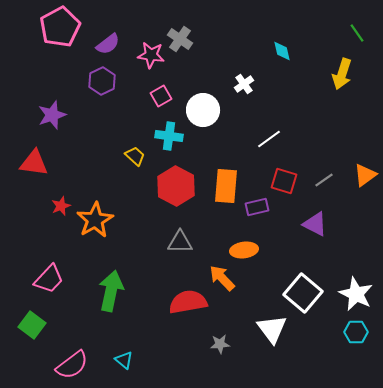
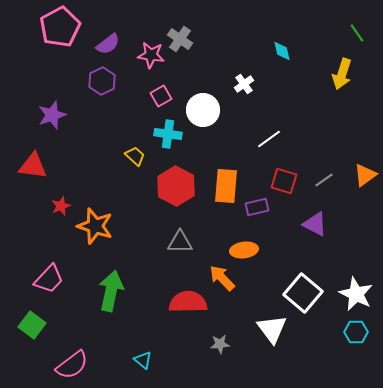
cyan cross: moved 1 px left, 2 px up
red triangle: moved 1 px left, 3 px down
orange star: moved 6 px down; rotated 24 degrees counterclockwise
red semicircle: rotated 9 degrees clockwise
cyan triangle: moved 19 px right
